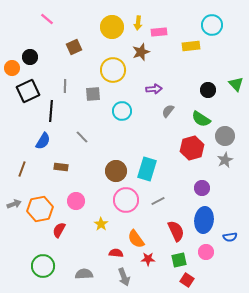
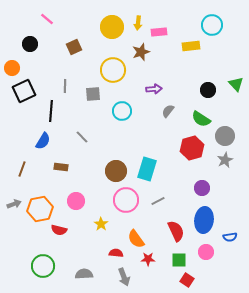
black circle at (30, 57): moved 13 px up
black square at (28, 91): moved 4 px left
red semicircle at (59, 230): rotated 105 degrees counterclockwise
green square at (179, 260): rotated 14 degrees clockwise
